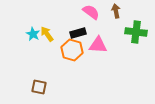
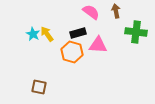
orange hexagon: moved 2 px down
